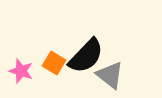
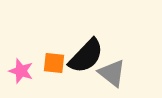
orange square: rotated 25 degrees counterclockwise
gray triangle: moved 2 px right, 2 px up
